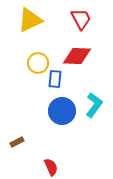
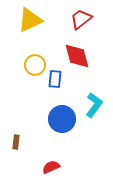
red trapezoid: rotated 100 degrees counterclockwise
red diamond: rotated 72 degrees clockwise
yellow circle: moved 3 px left, 2 px down
blue circle: moved 8 px down
brown rectangle: moved 1 px left; rotated 56 degrees counterclockwise
red semicircle: rotated 90 degrees counterclockwise
